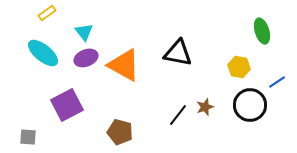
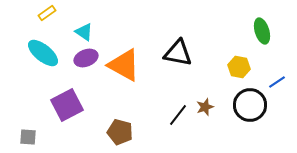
cyan triangle: rotated 18 degrees counterclockwise
